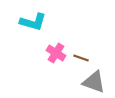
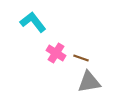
cyan L-shape: rotated 144 degrees counterclockwise
gray triangle: moved 5 px left; rotated 30 degrees counterclockwise
